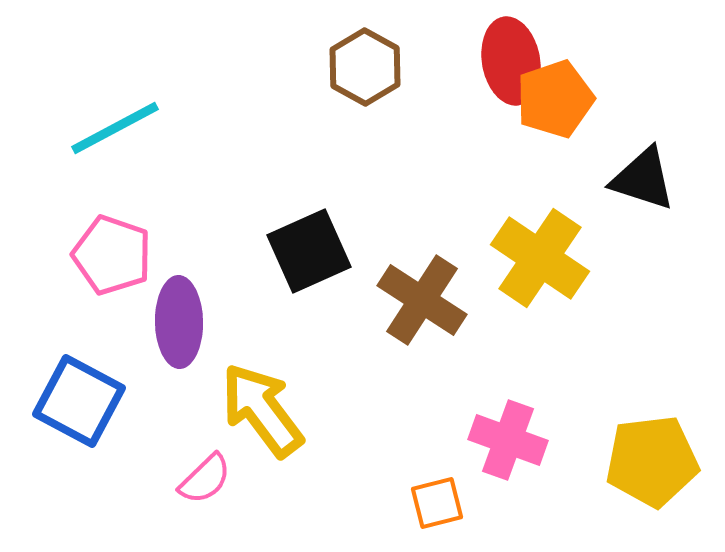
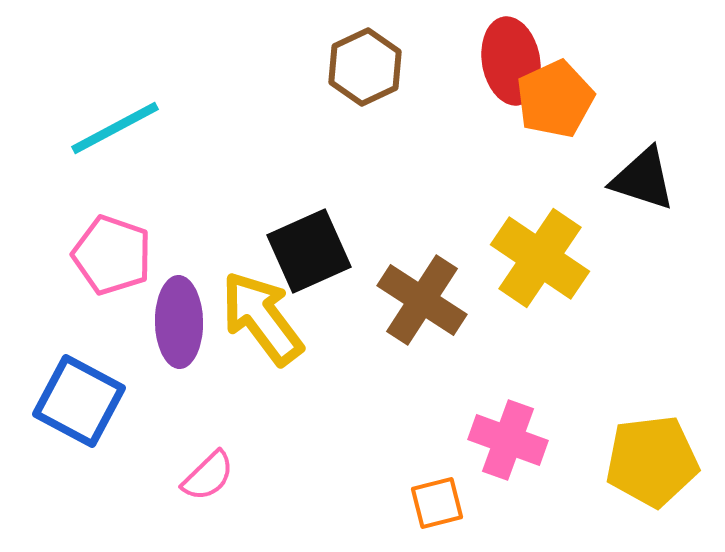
brown hexagon: rotated 6 degrees clockwise
orange pentagon: rotated 6 degrees counterclockwise
yellow arrow: moved 92 px up
pink semicircle: moved 3 px right, 3 px up
